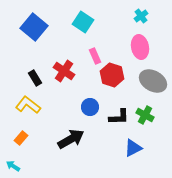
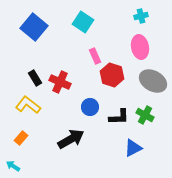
cyan cross: rotated 24 degrees clockwise
red cross: moved 4 px left, 11 px down; rotated 10 degrees counterclockwise
